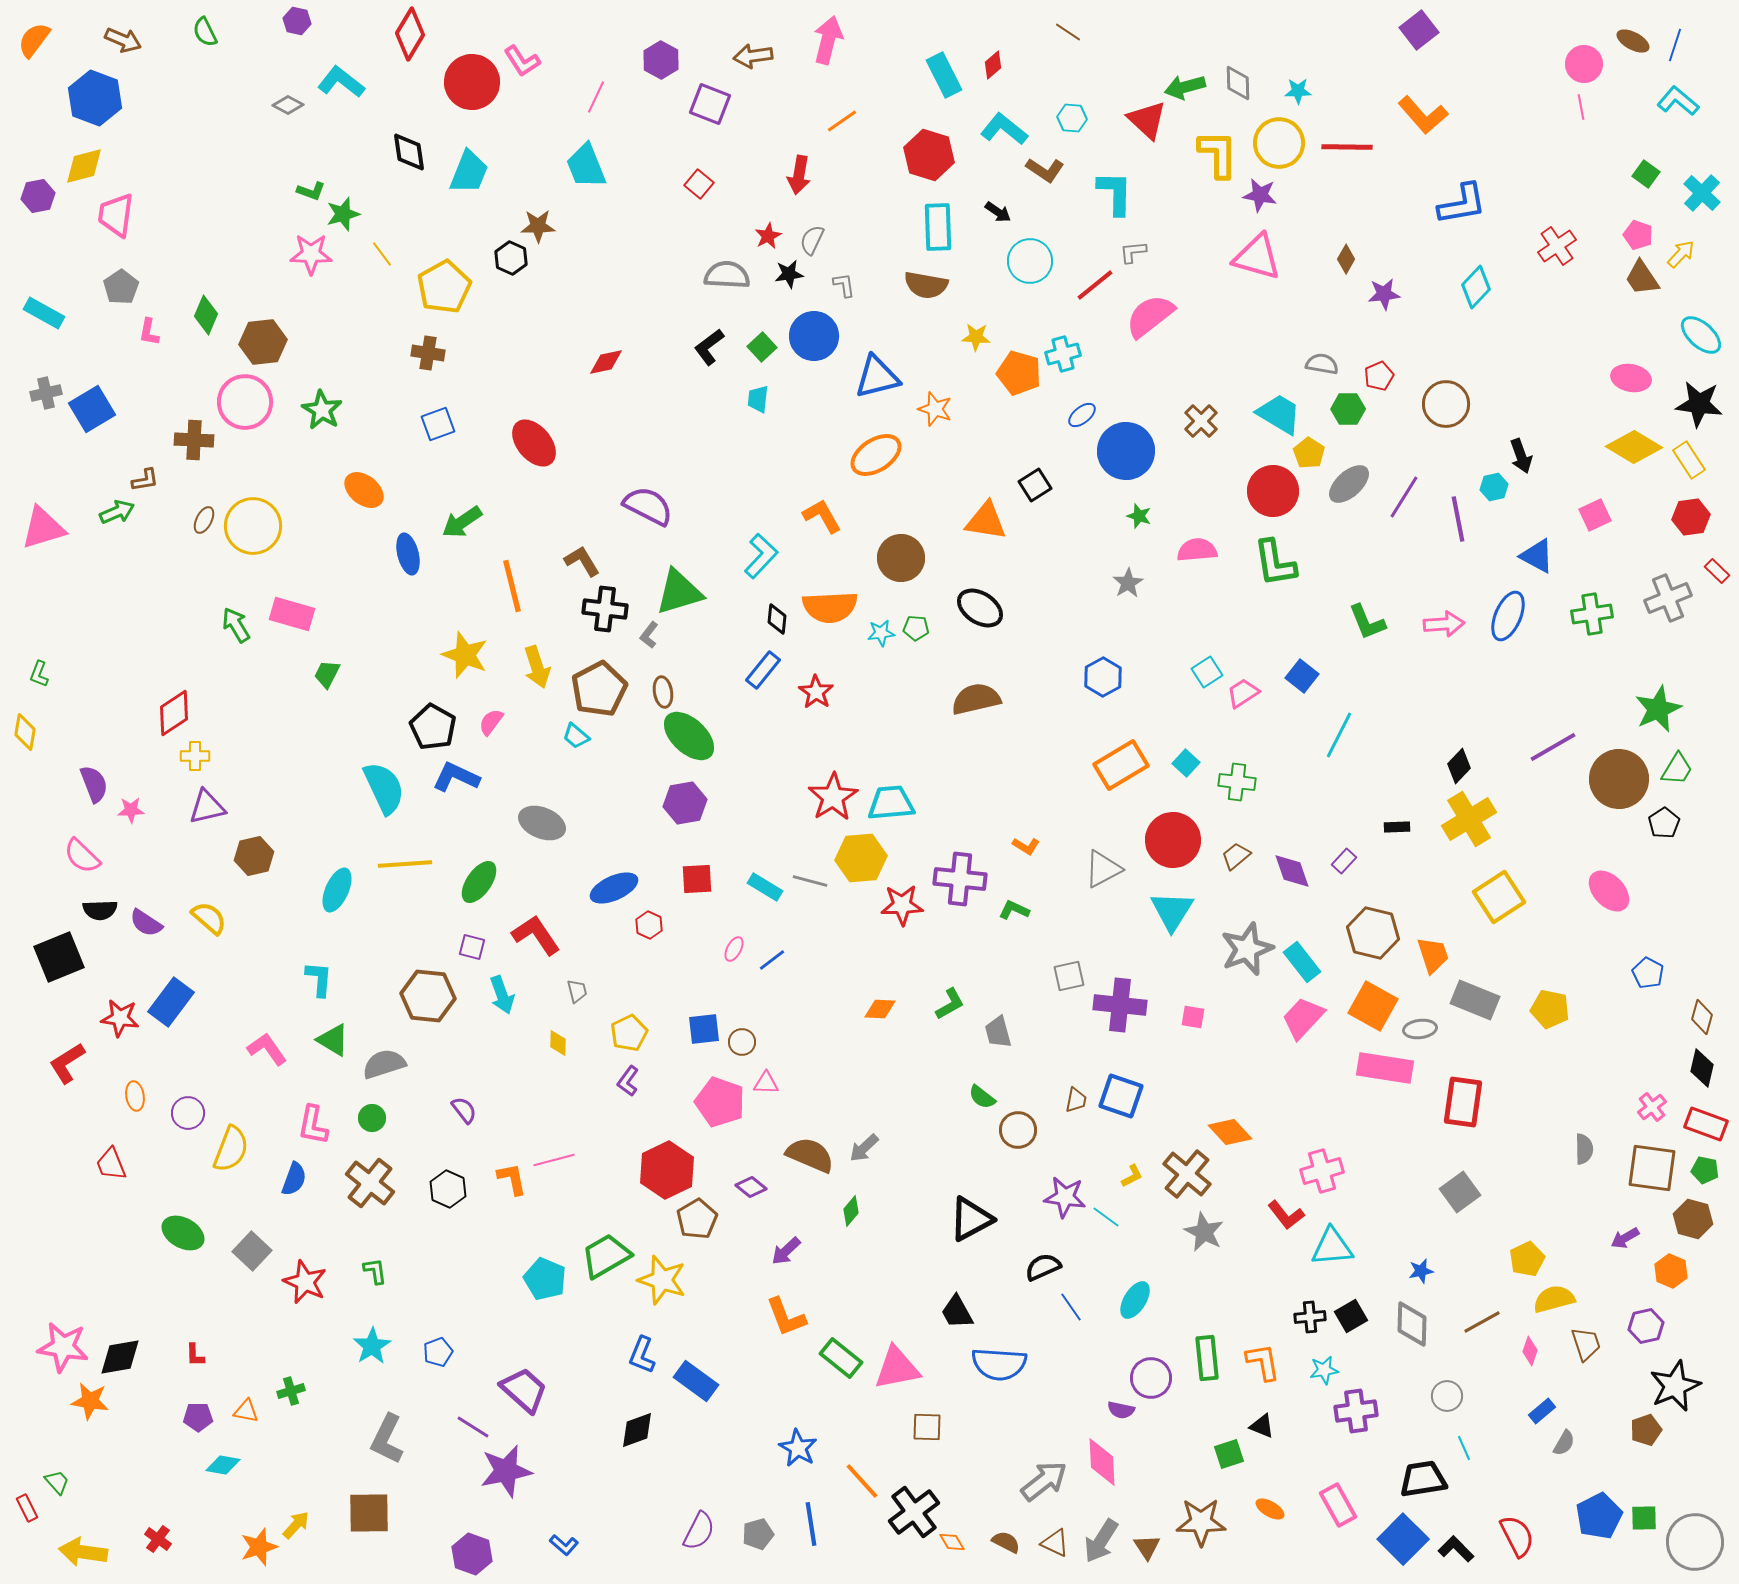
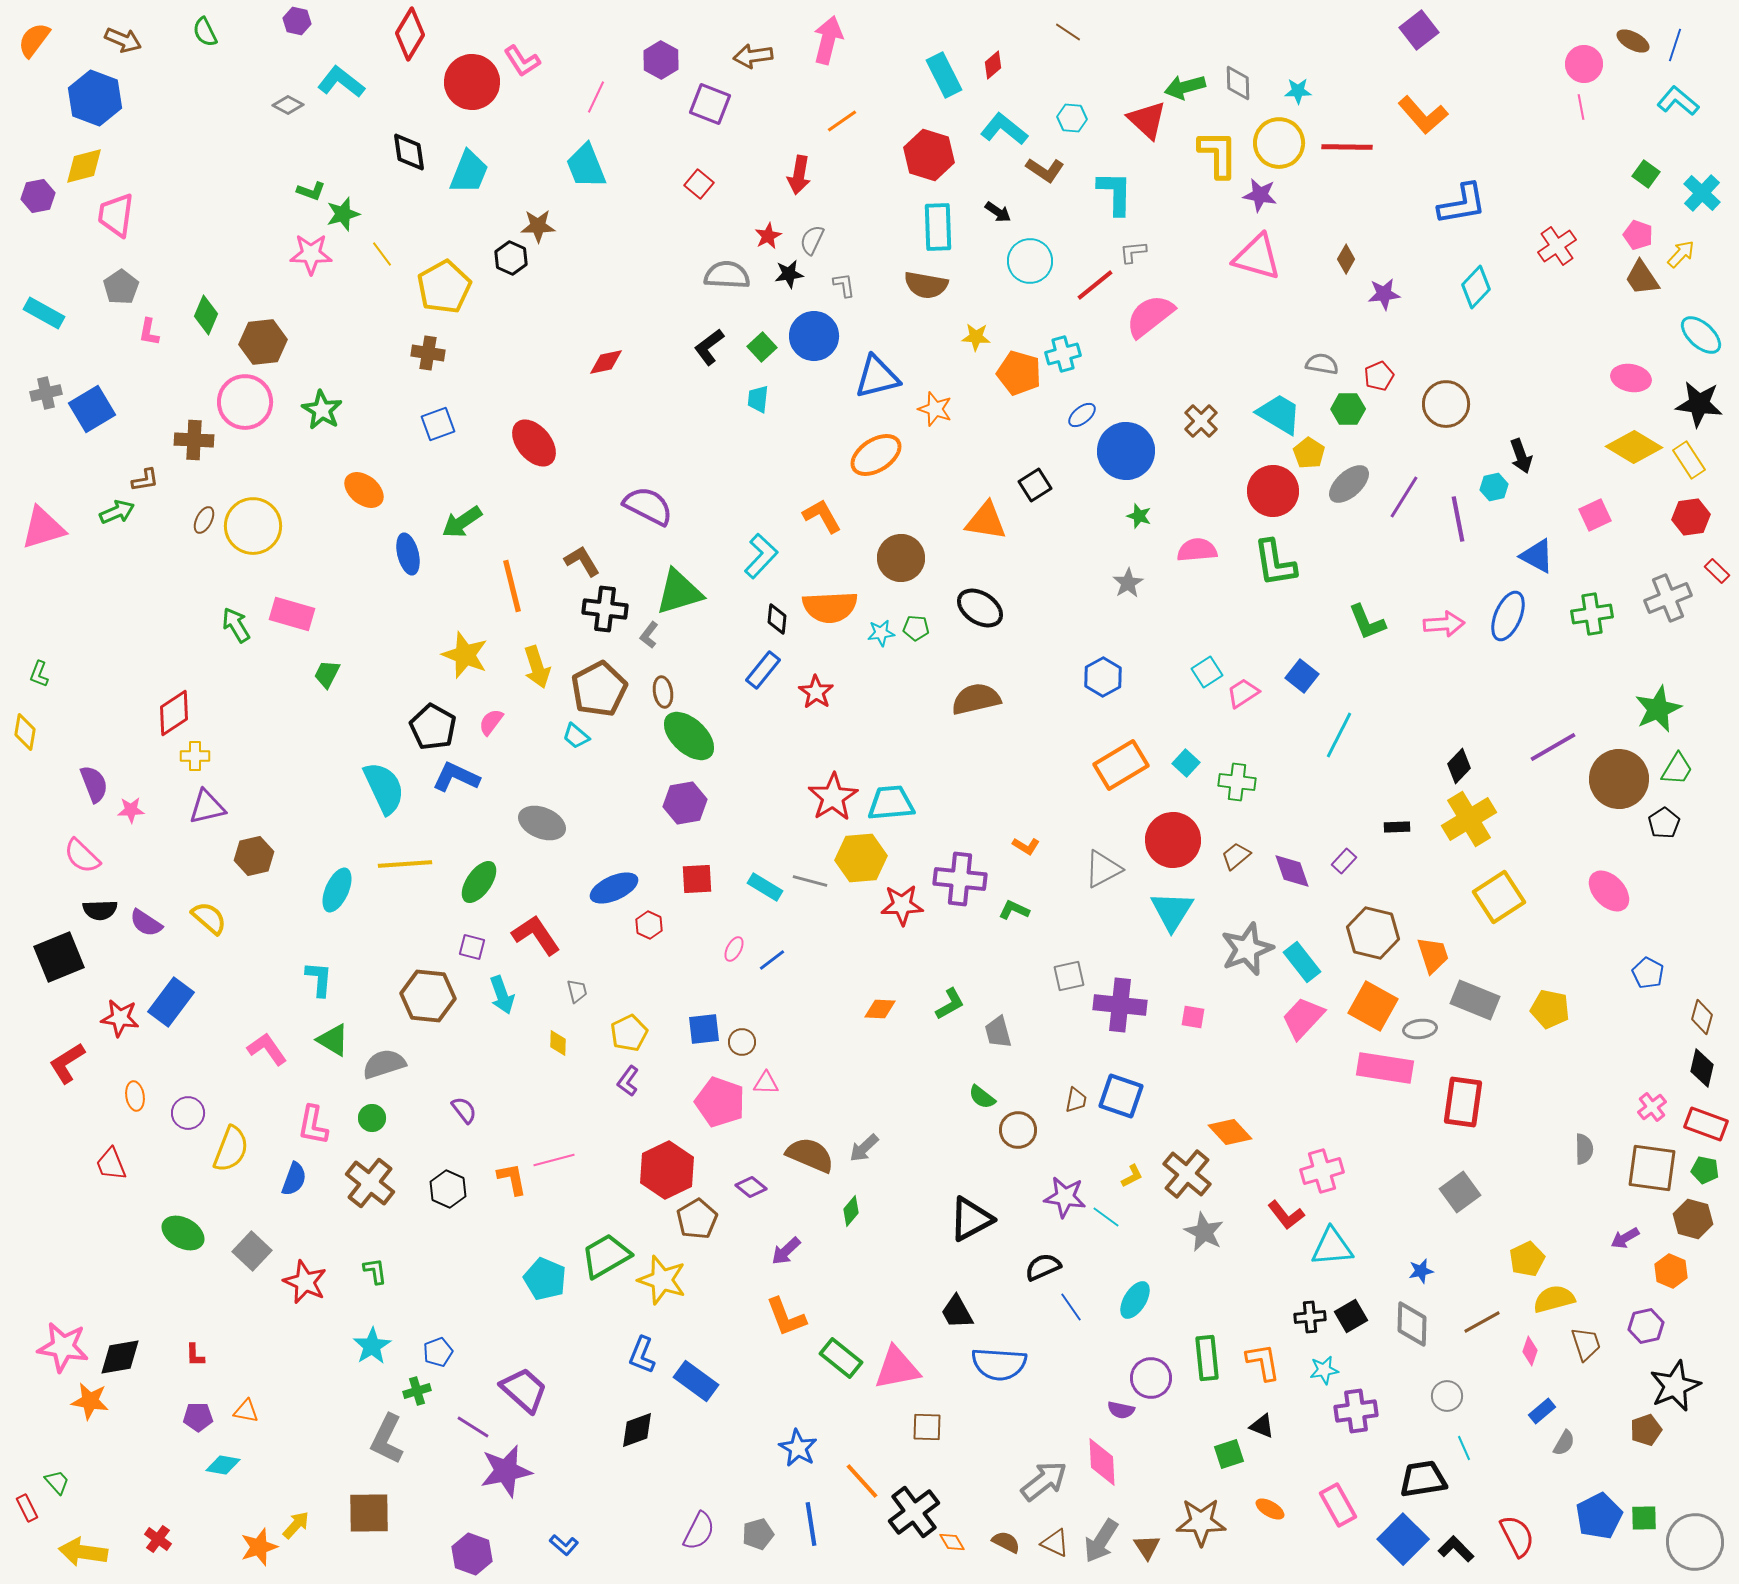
green cross at (291, 1391): moved 126 px right
